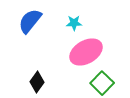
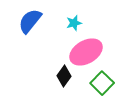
cyan star: rotated 14 degrees counterclockwise
black diamond: moved 27 px right, 6 px up
